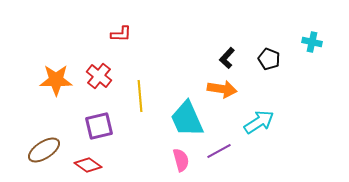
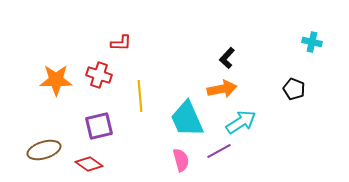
red L-shape: moved 9 px down
black pentagon: moved 25 px right, 30 px down
red cross: moved 1 px up; rotated 20 degrees counterclockwise
orange arrow: rotated 20 degrees counterclockwise
cyan arrow: moved 18 px left
brown ellipse: rotated 16 degrees clockwise
red diamond: moved 1 px right, 1 px up
